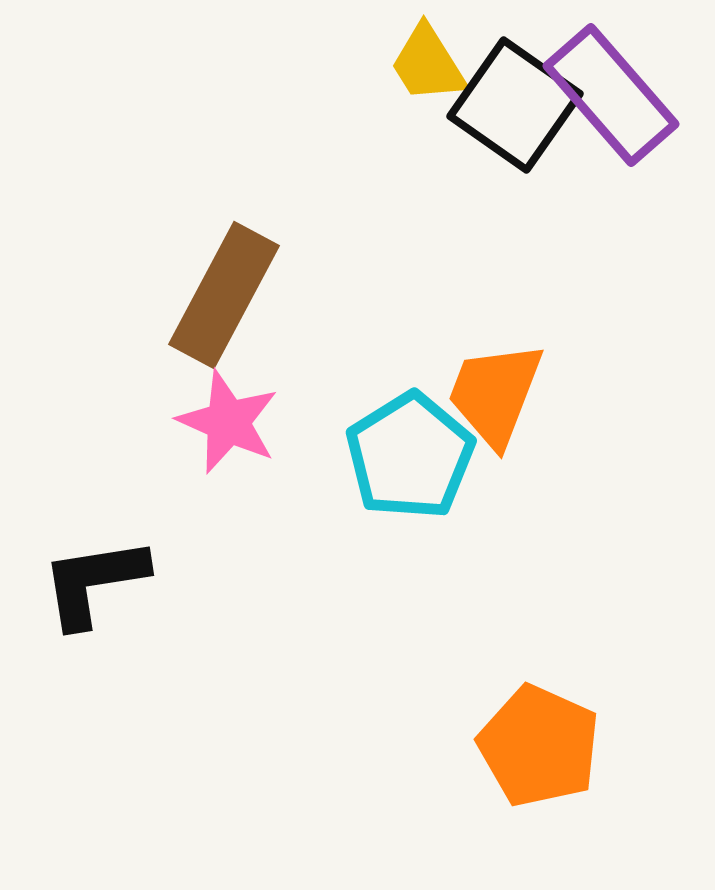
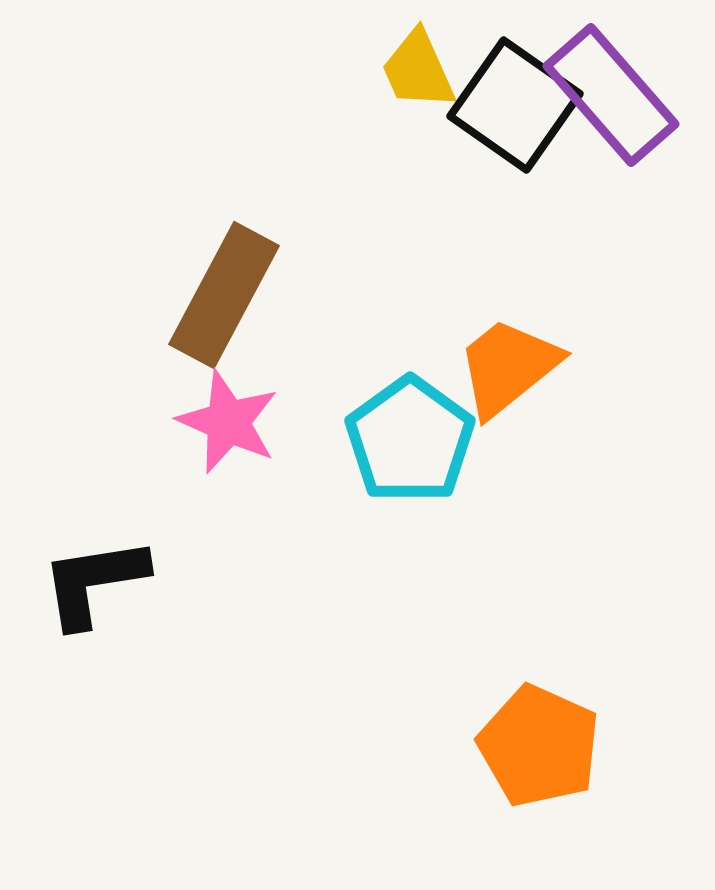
yellow trapezoid: moved 10 px left, 6 px down; rotated 8 degrees clockwise
orange trapezoid: moved 13 px right, 27 px up; rotated 30 degrees clockwise
cyan pentagon: moved 16 px up; rotated 4 degrees counterclockwise
